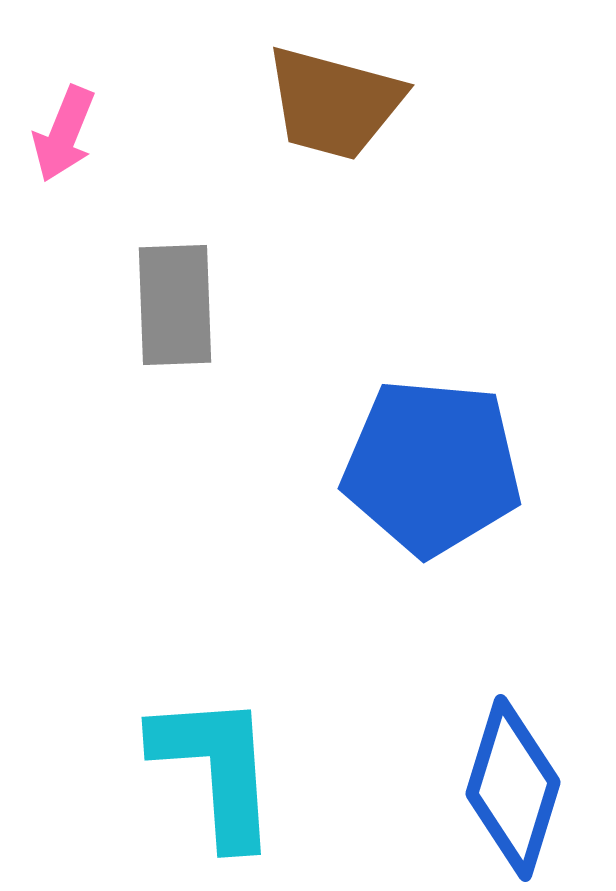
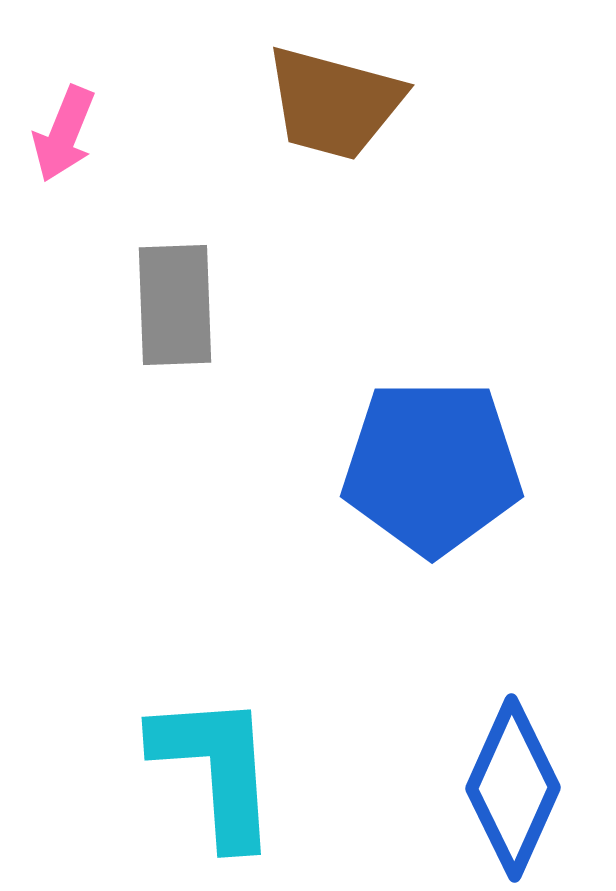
blue pentagon: rotated 5 degrees counterclockwise
blue diamond: rotated 7 degrees clockwise
